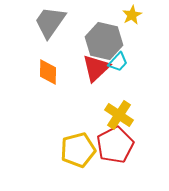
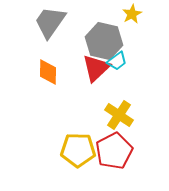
yellow star: moved 1 px up
cyan trapezoid: moved 1 px left, 1 px up; rotated 10 degrees clockwise
red pentagon: moved 1 px left, 6 px down
yellow pentagon: rotated 16 degrees clockwise
